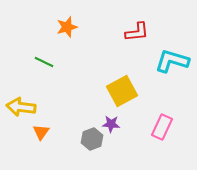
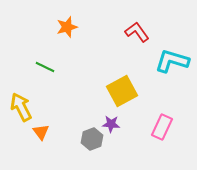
red L-shape: rotated 120 degrees counterclockwise
green line: moved 1 px right, 5 px down
yellow arrow: rotated 56 degrees clockwise
orange triangle: rotated 12 degrees counterclockwise
